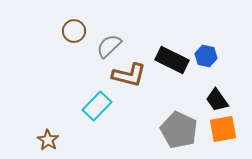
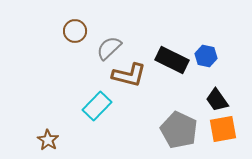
brown circle: moved 1 px right
gray semicircle: moved 2 px down
